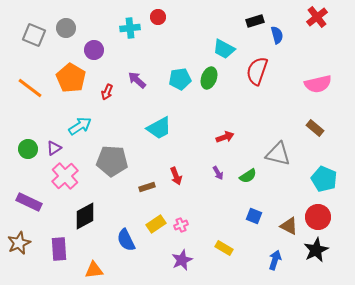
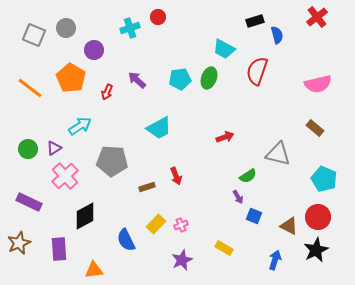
cyan cross at (130, 28): rotated 12 degrees counterclockwise
purple arrow at (218, 173): moved 20 px right, 24 px down
yellow rectangle at (156, 224): rotated 12 degrees counterclockwise
